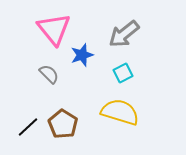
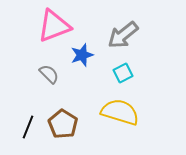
pink triangle: moved 3 px up; rotated 48 degrees clockwise
gray arrow: moved 1 px left, 1 px down
black line: rotated 25 degrees counterclockwise
